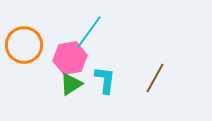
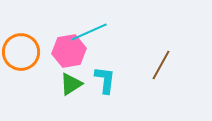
cyan line: rotated 30 degrees clockwise
orange circle: moved 3 px left, 7 px down
pink hexagon: moved 1 px left, 7 px up
brown line: moved 6 px right, 13 px up
